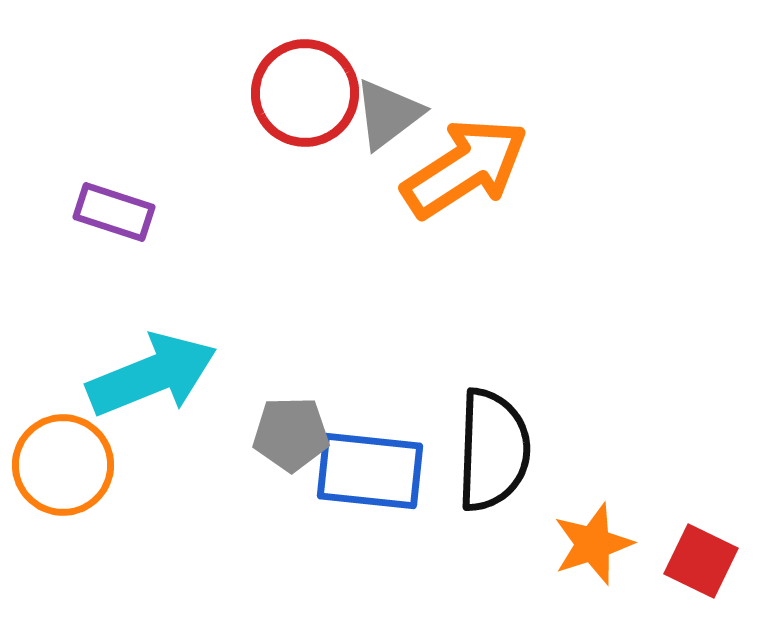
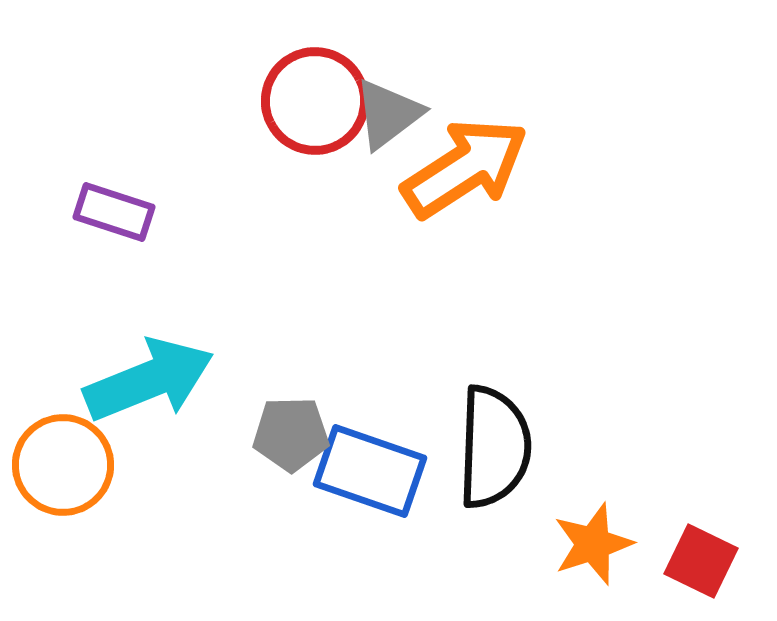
red circle: moved 10 px right, 8 px down
cyan arrow: moved 3 px left, 5 px down
black semicircle: moved 1 px right, 3 px up
blue rectangle: rotated 13 degrees clockwise
